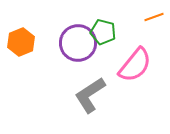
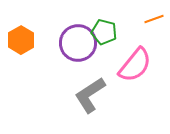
orange line: moved 2 px down
green pentagon: moved 1 px right
orange hexagon: moved 2 px up; rotated 8 degrees counterclockwise
